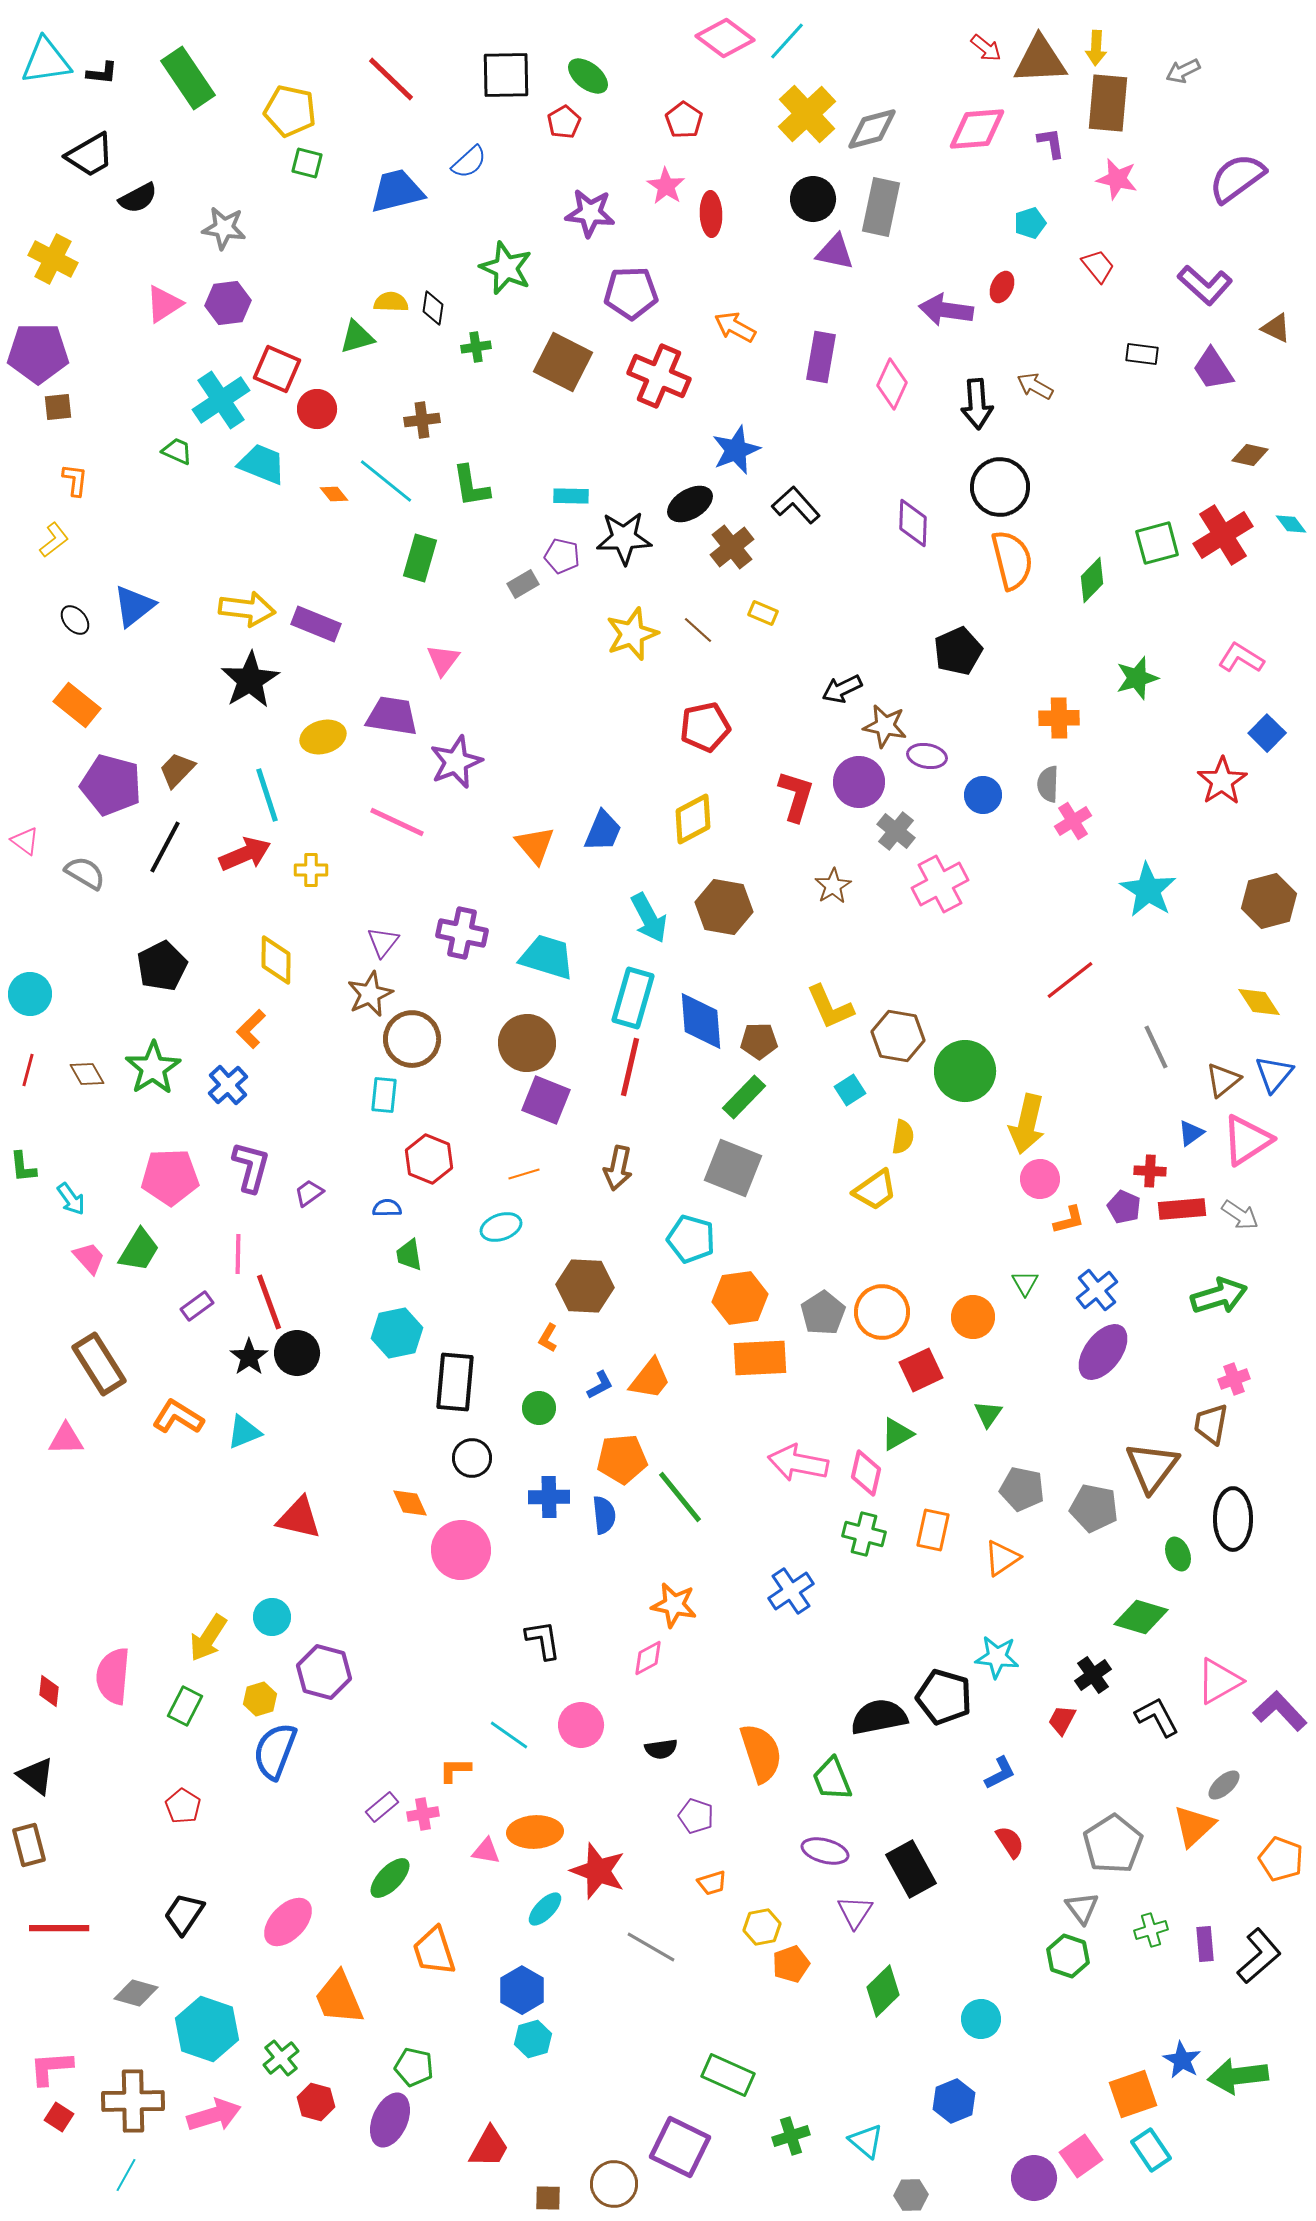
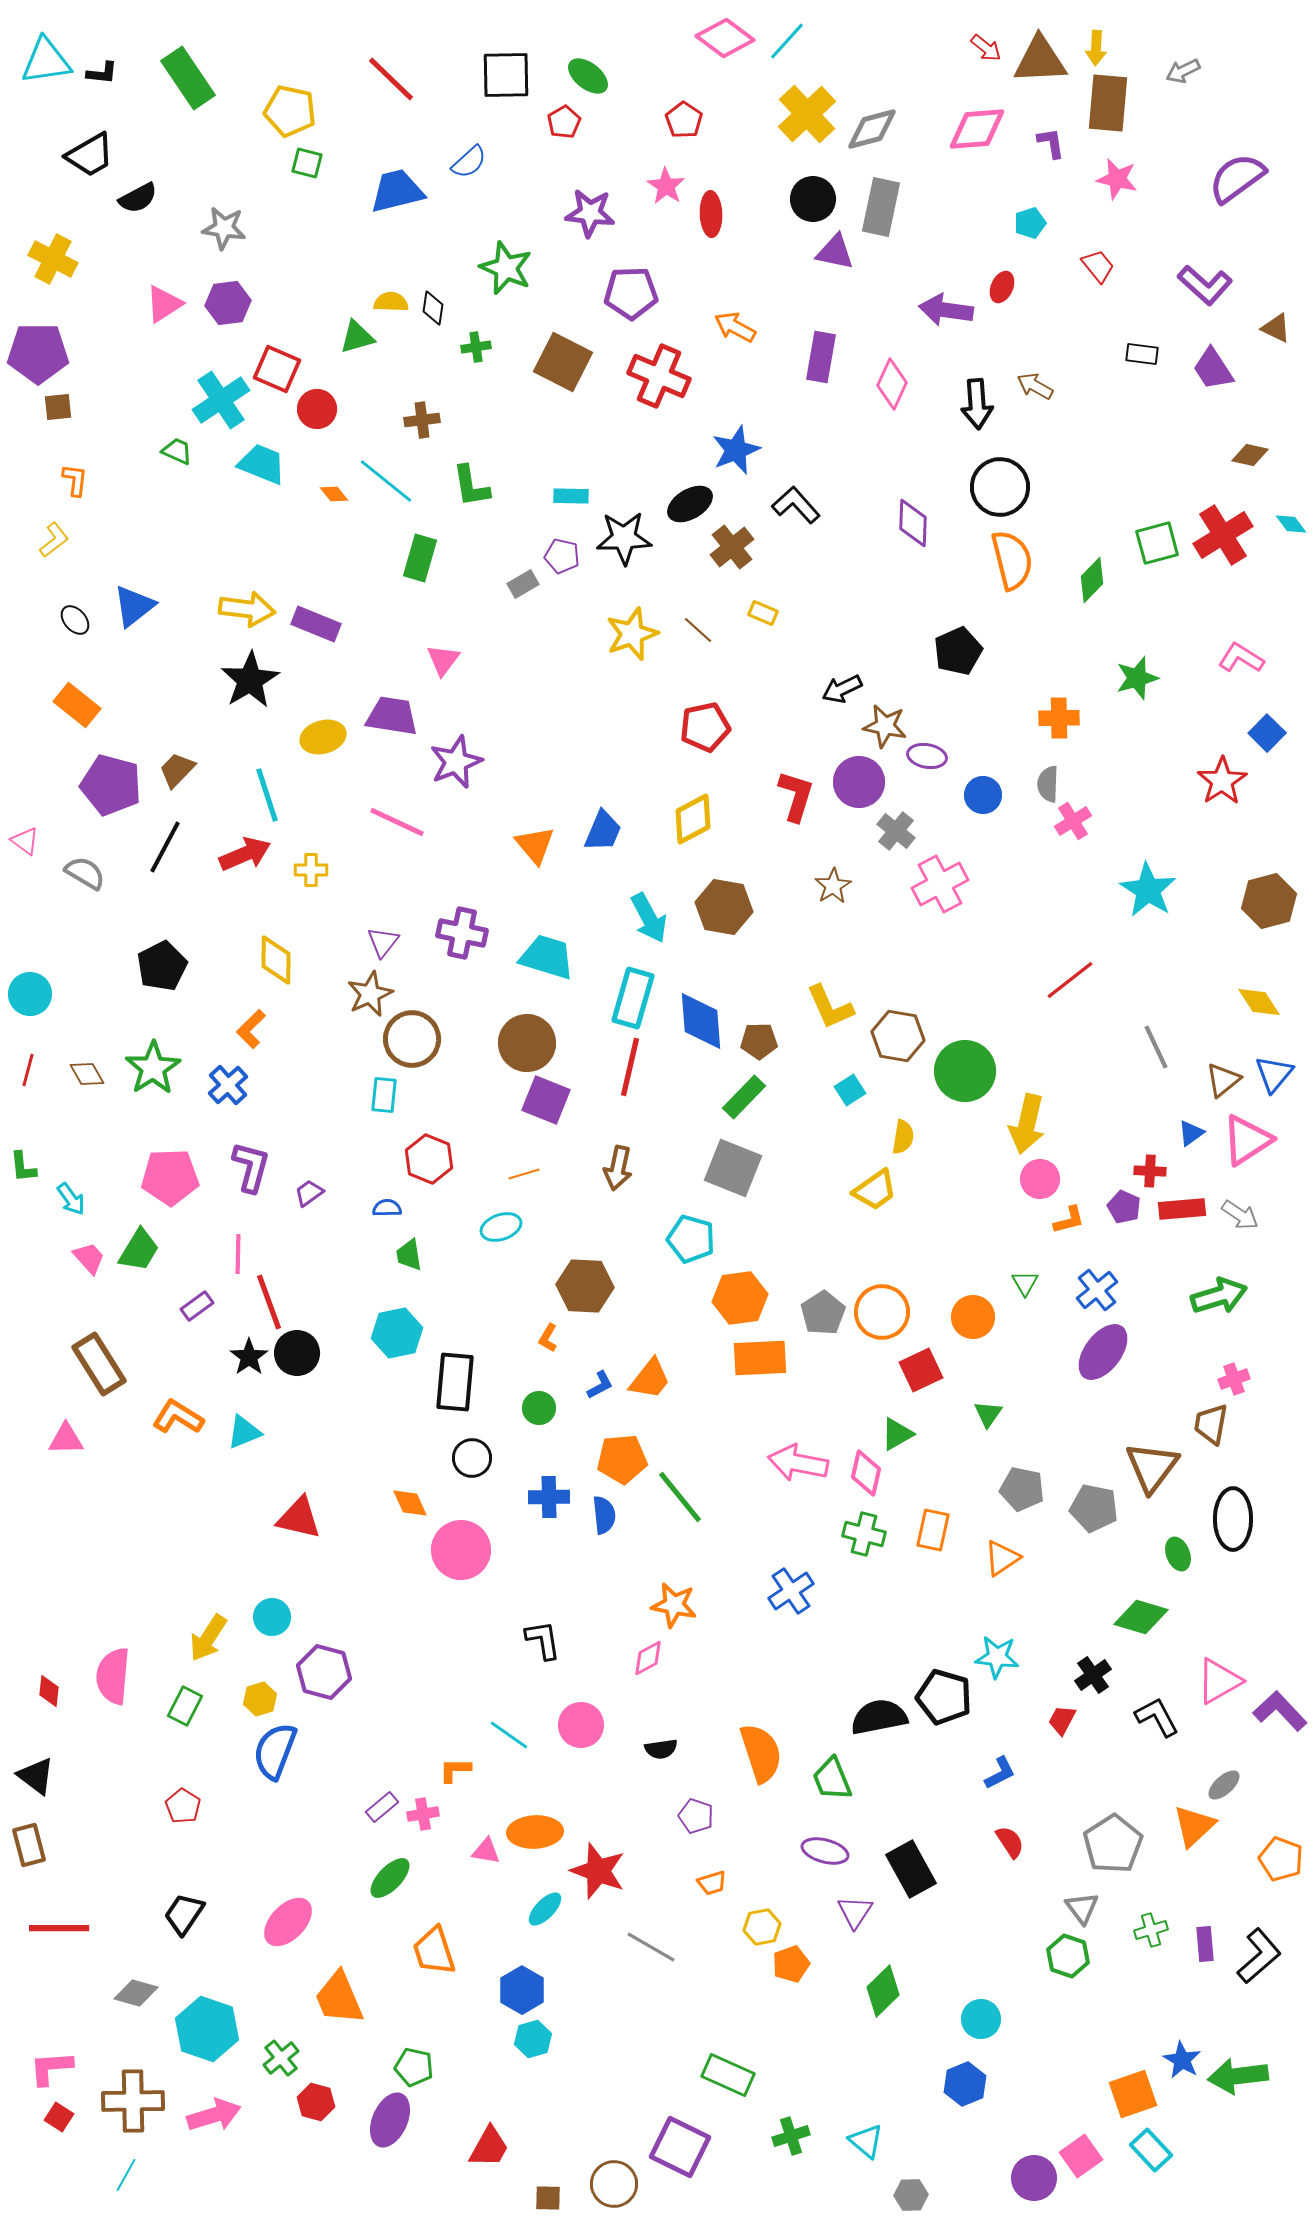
blue hexagon at (954, 2101): moved 11 px right, 17 px up
cyan rectangle at (1151, 2150): rotated 9 degrees counterclockwise
